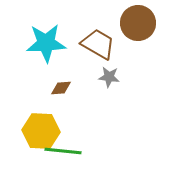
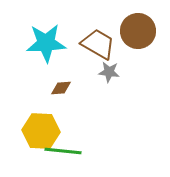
brown circle: moved 8 px down
gray star: moved 5 px up
